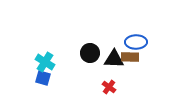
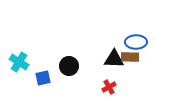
black circle: moved 21 px left, 13 px down
cyan cross: moved 26 px left
blue square: rotated 28 degrees counterclockwise
red cross: rotated 24 degrees clockwise
